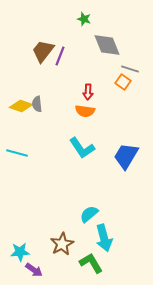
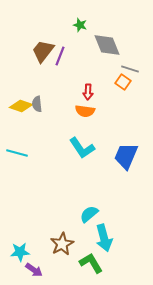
green star: moved 4 px left, 6 px down
blue trapezoid: rotated 8 degrees counterclockwise
